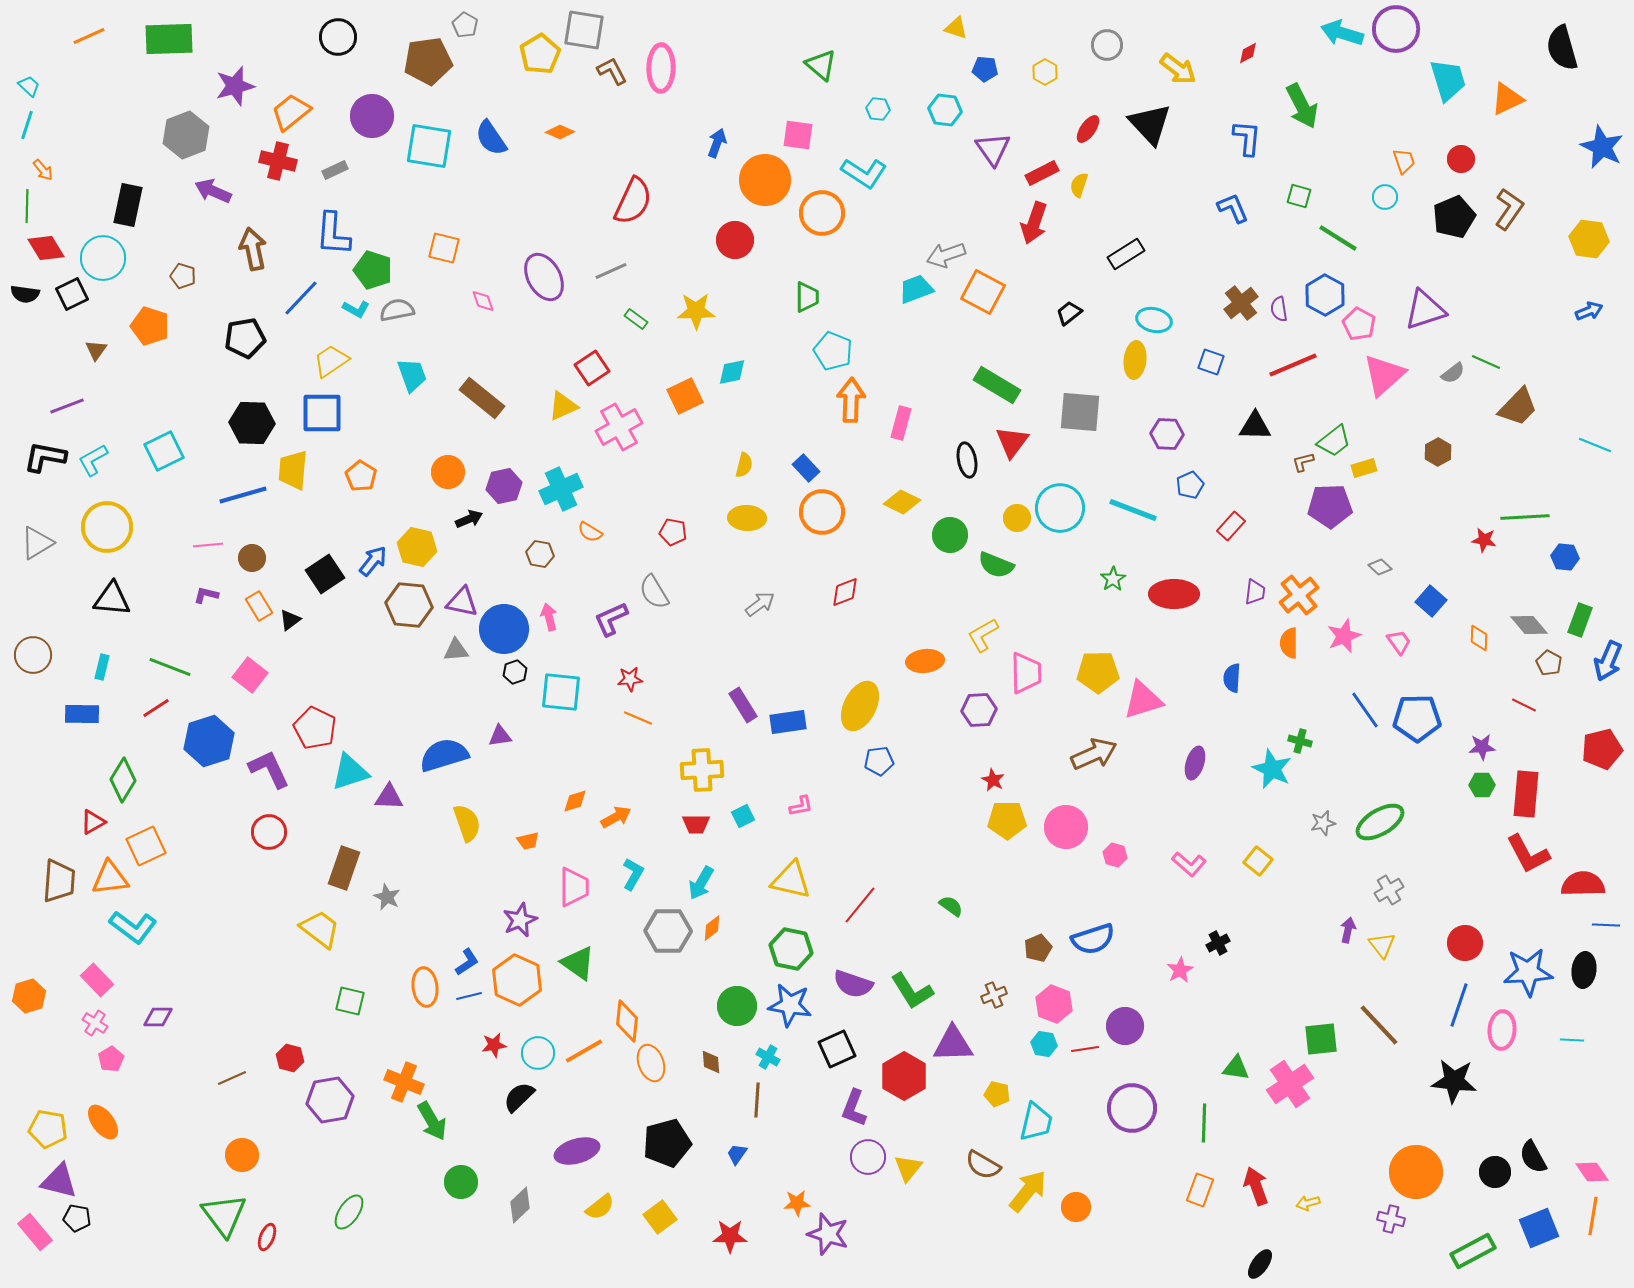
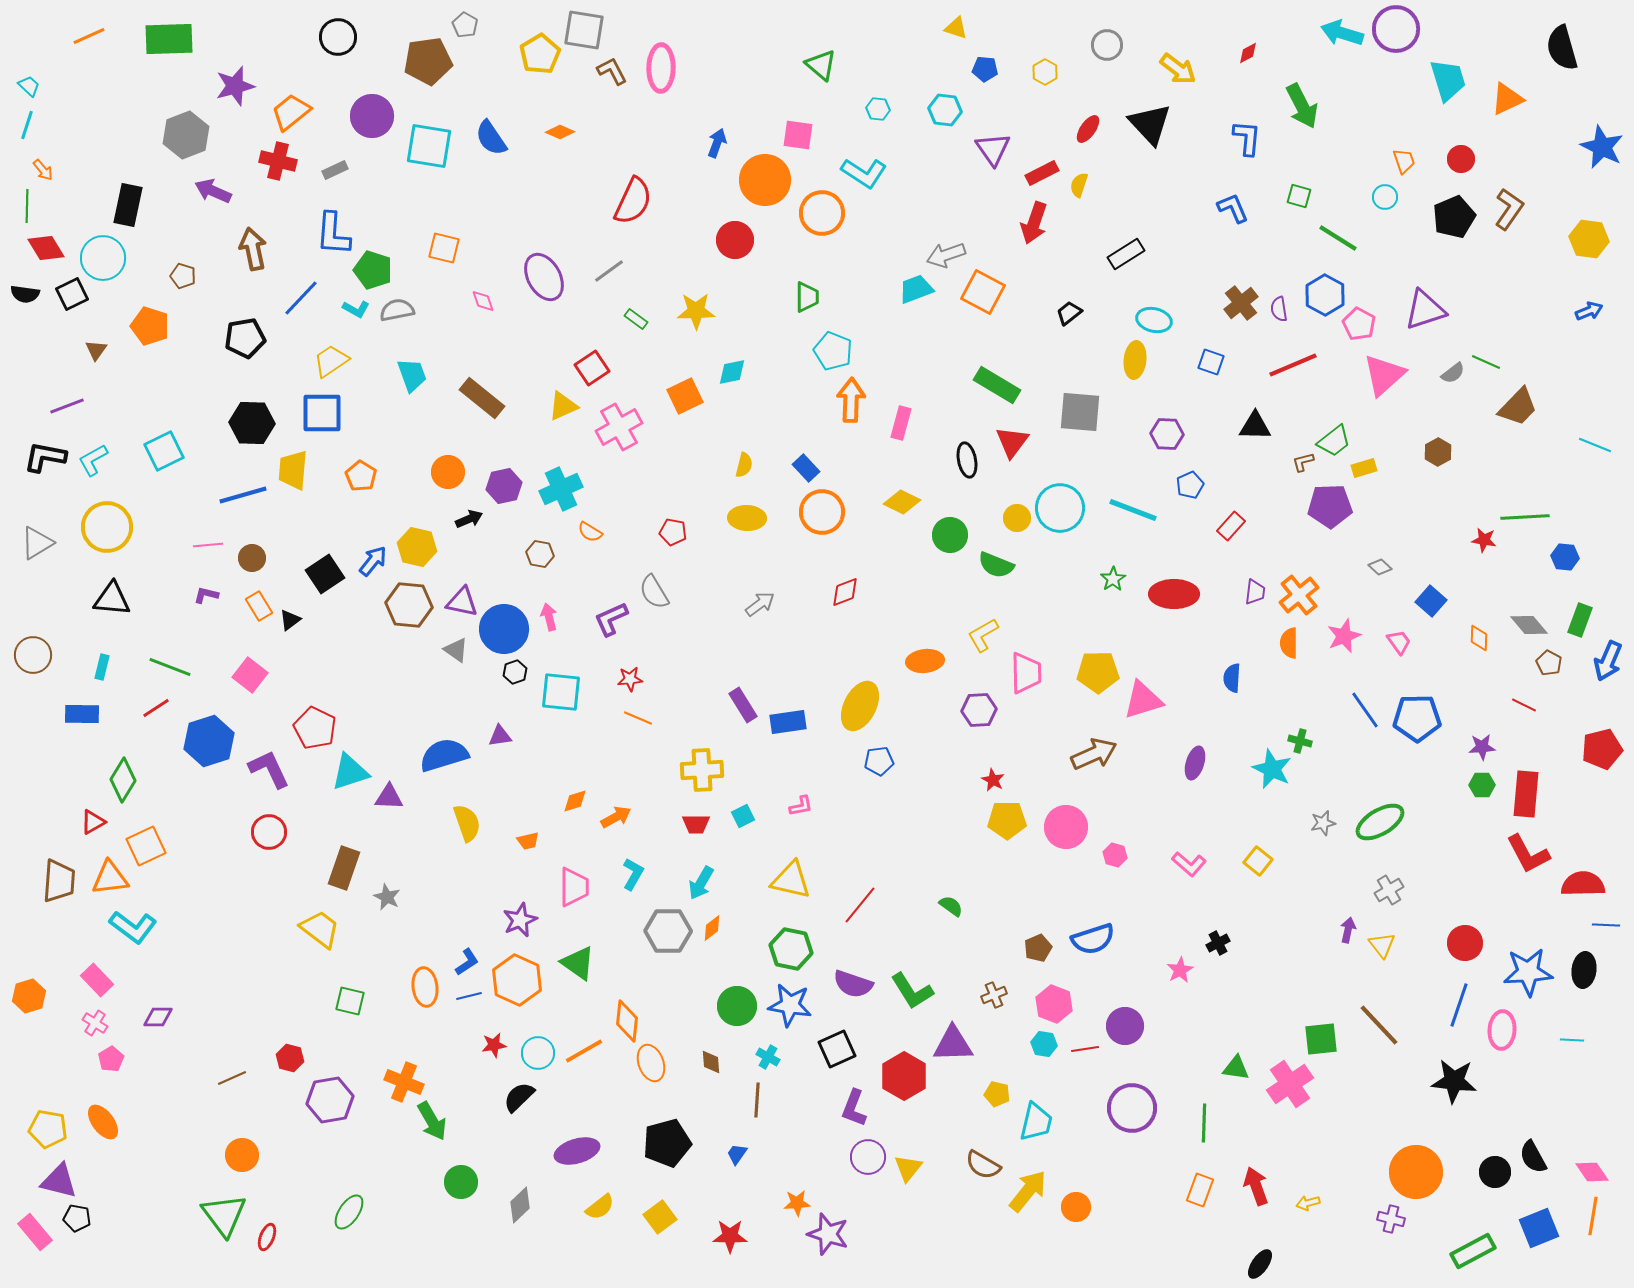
gray line at (611, 271): moved 2 px left; rotated 12 degrees counterclockwise
gray triangle at (456, 650): rotated 40 degrees clockwise
